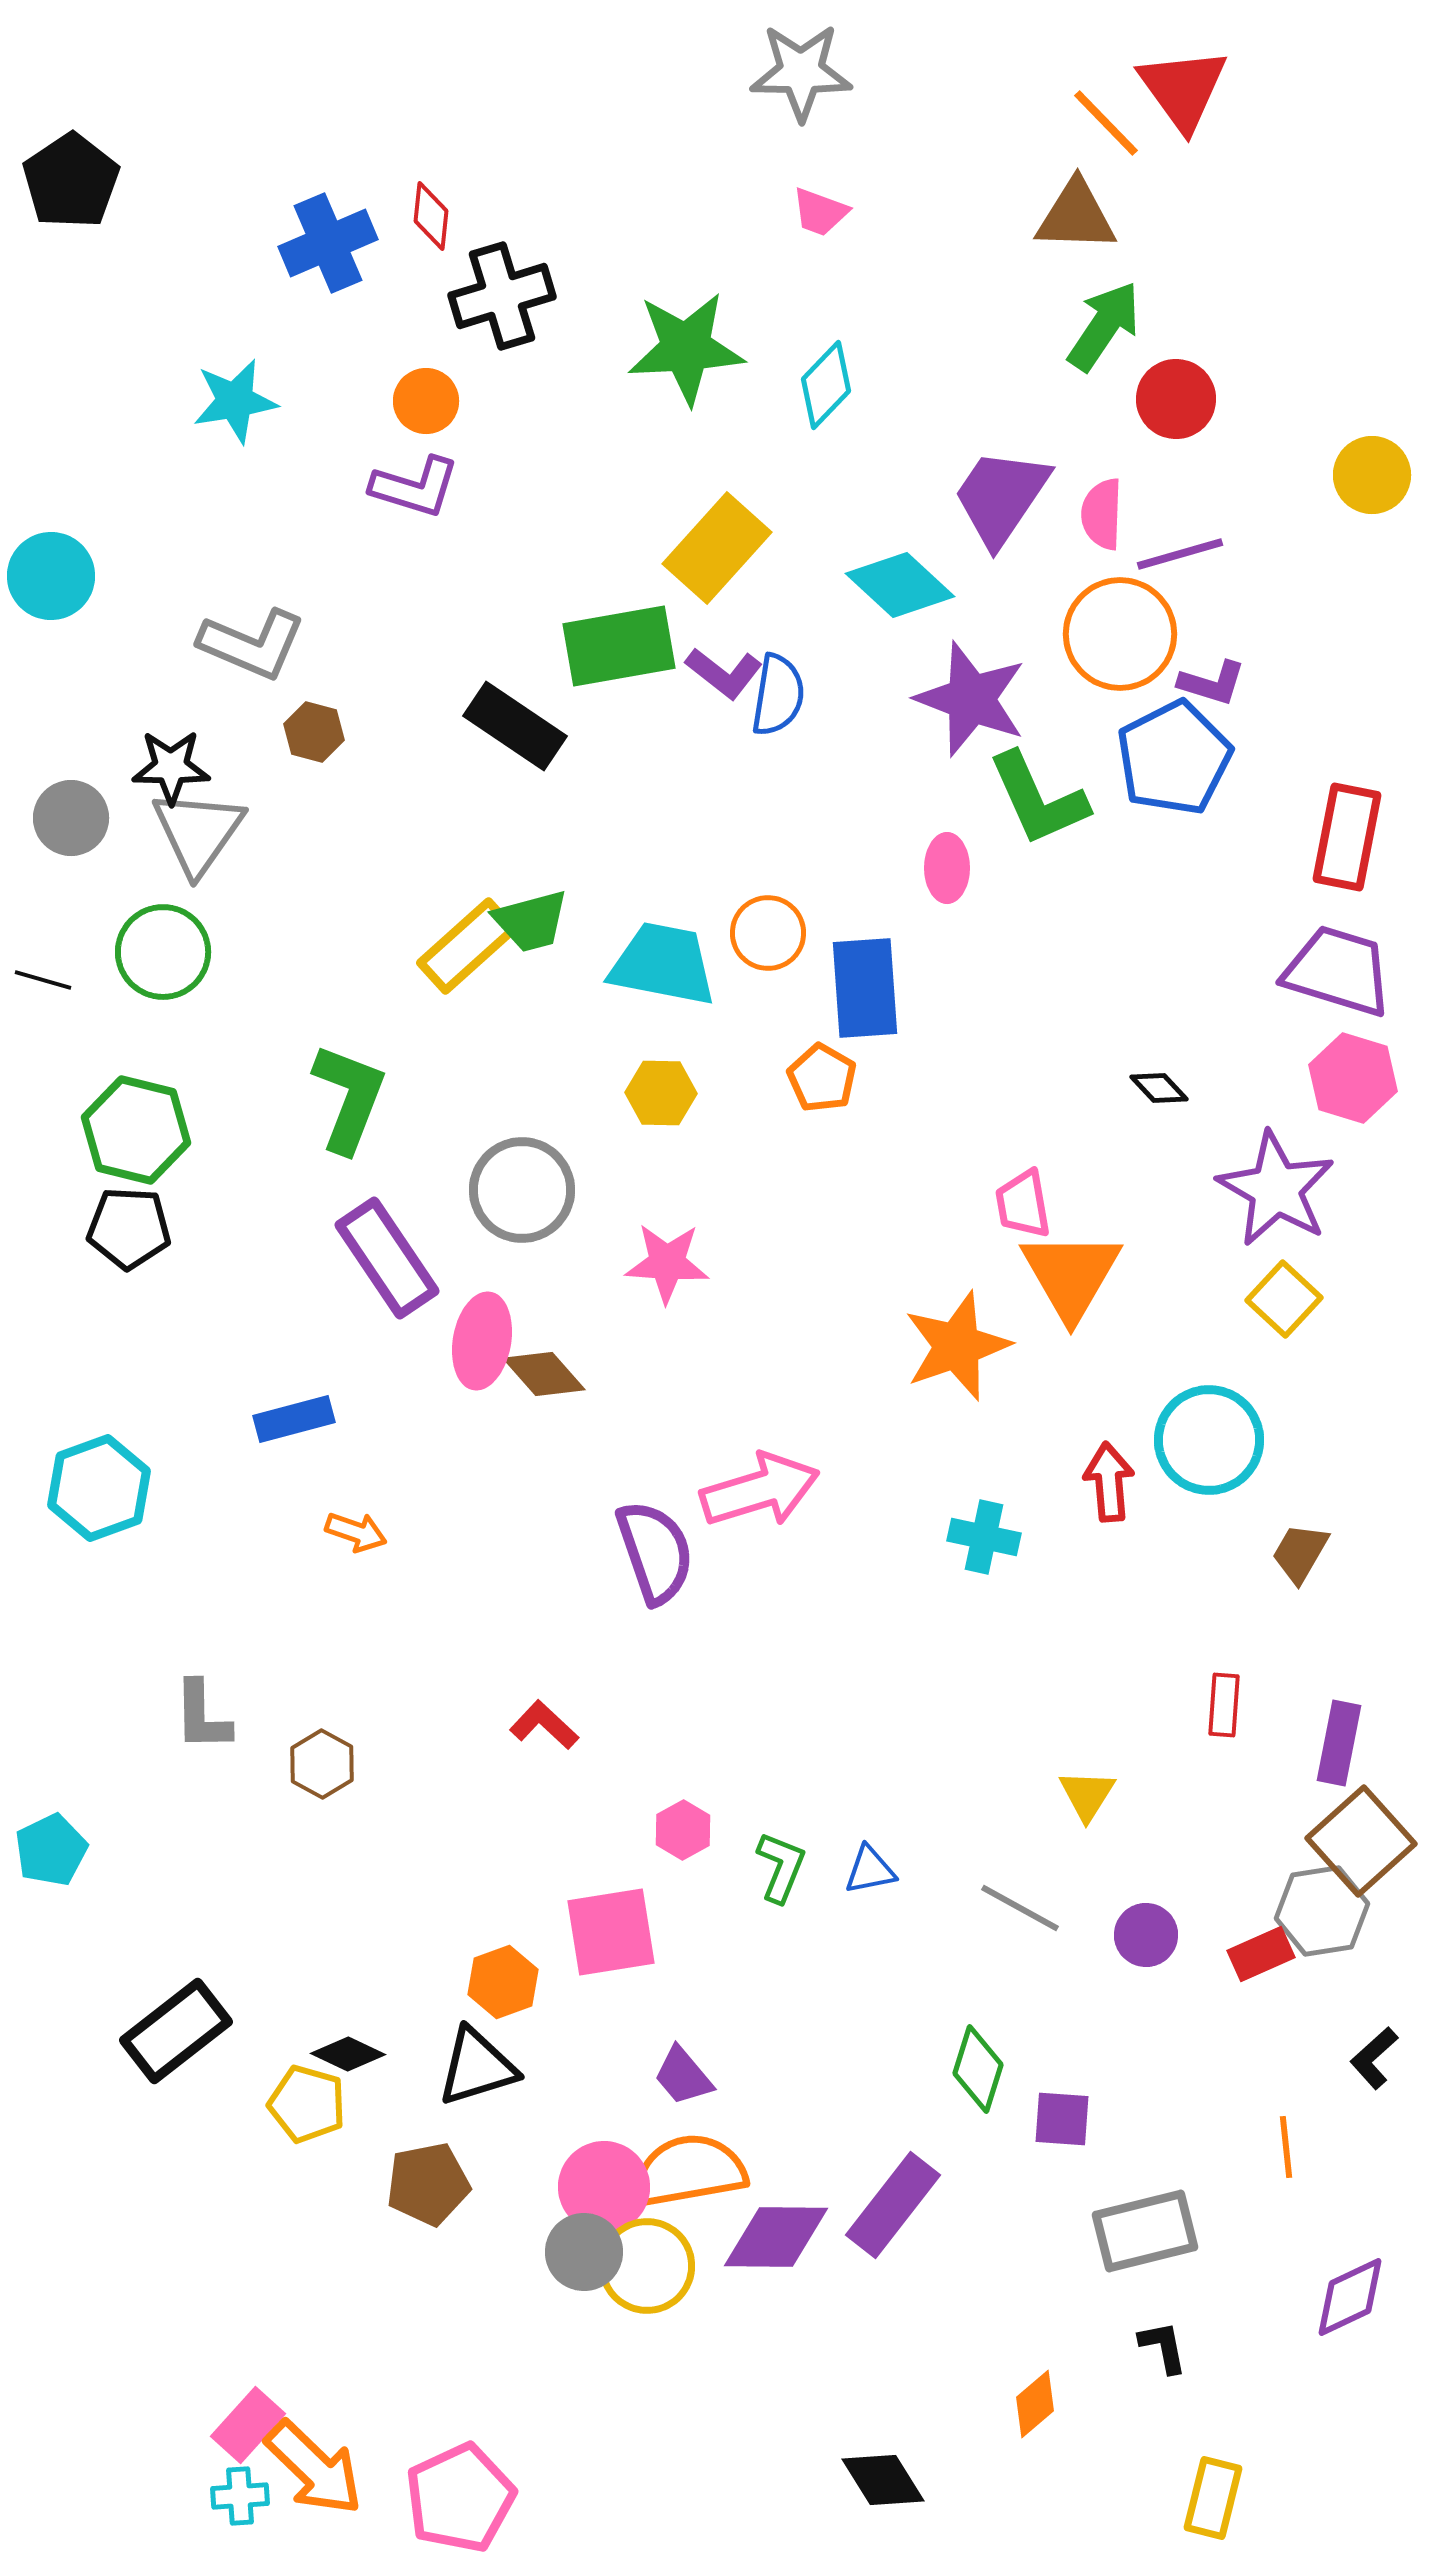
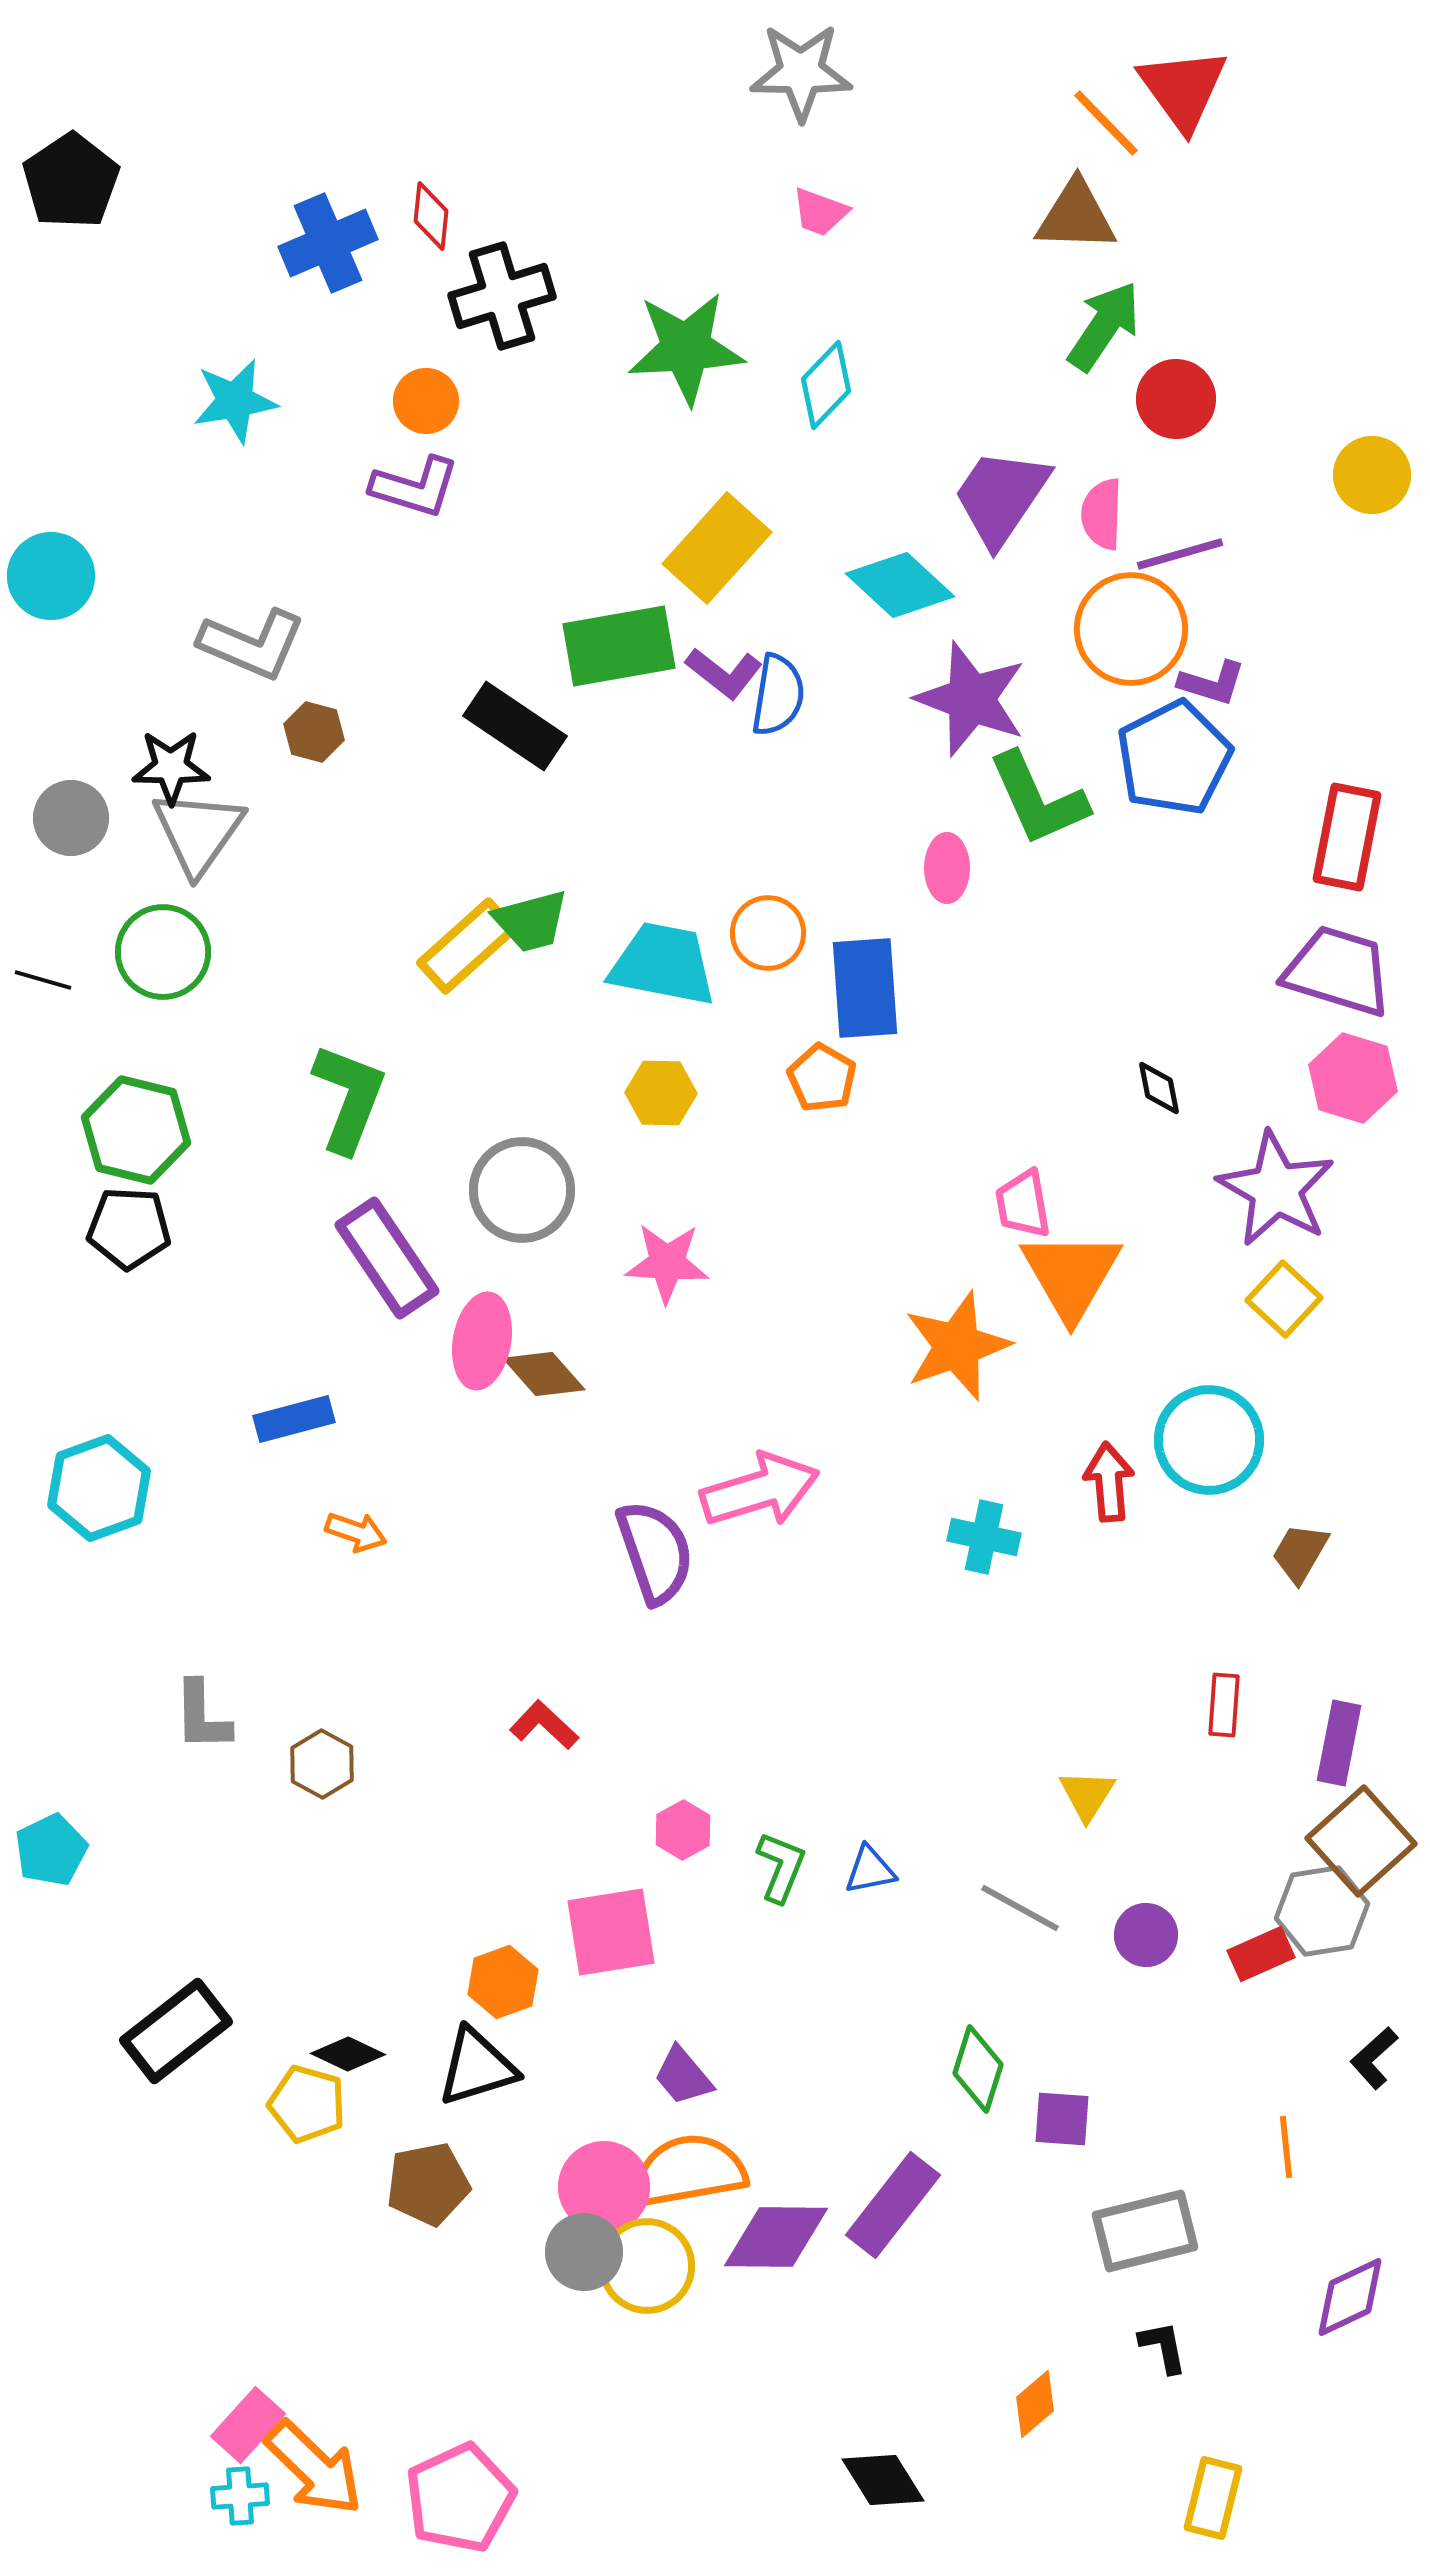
orange circle at (1120, 634): moved 11 px right, 5 px up
black diamond at (1159, 1088): rotated 32 degrees clockwise
